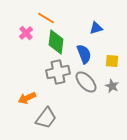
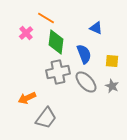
blue triangle: rotated 40 degrees clockwise
